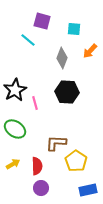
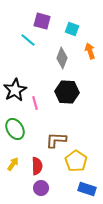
cyan square: moved 2 px left; rotated 16 degrees clockwise
orange arrow: rotated 119 degrees clockwise
green ellipse: rotated 25 degrees clockwise
brown L-shape: moved 3 px up
yellow arrow: rotated 24 degrees counterclockwise
blue rectangle: moved 1 px left, 1 px up; rotated 30 degrees clockwise
